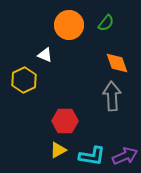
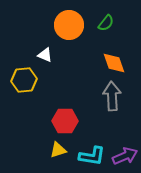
orange diamond: moved 3 px left
yellow hexagon: rotated 20 degrees clockwise
yellow triangle: rotated 12 degrees clockwise
